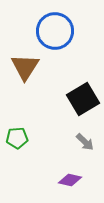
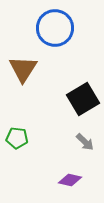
blue circle: moved 3 px up
brown triangle: moved 2 px left, 2 px down
green pentagon: rotated 10 degrees clockwise
